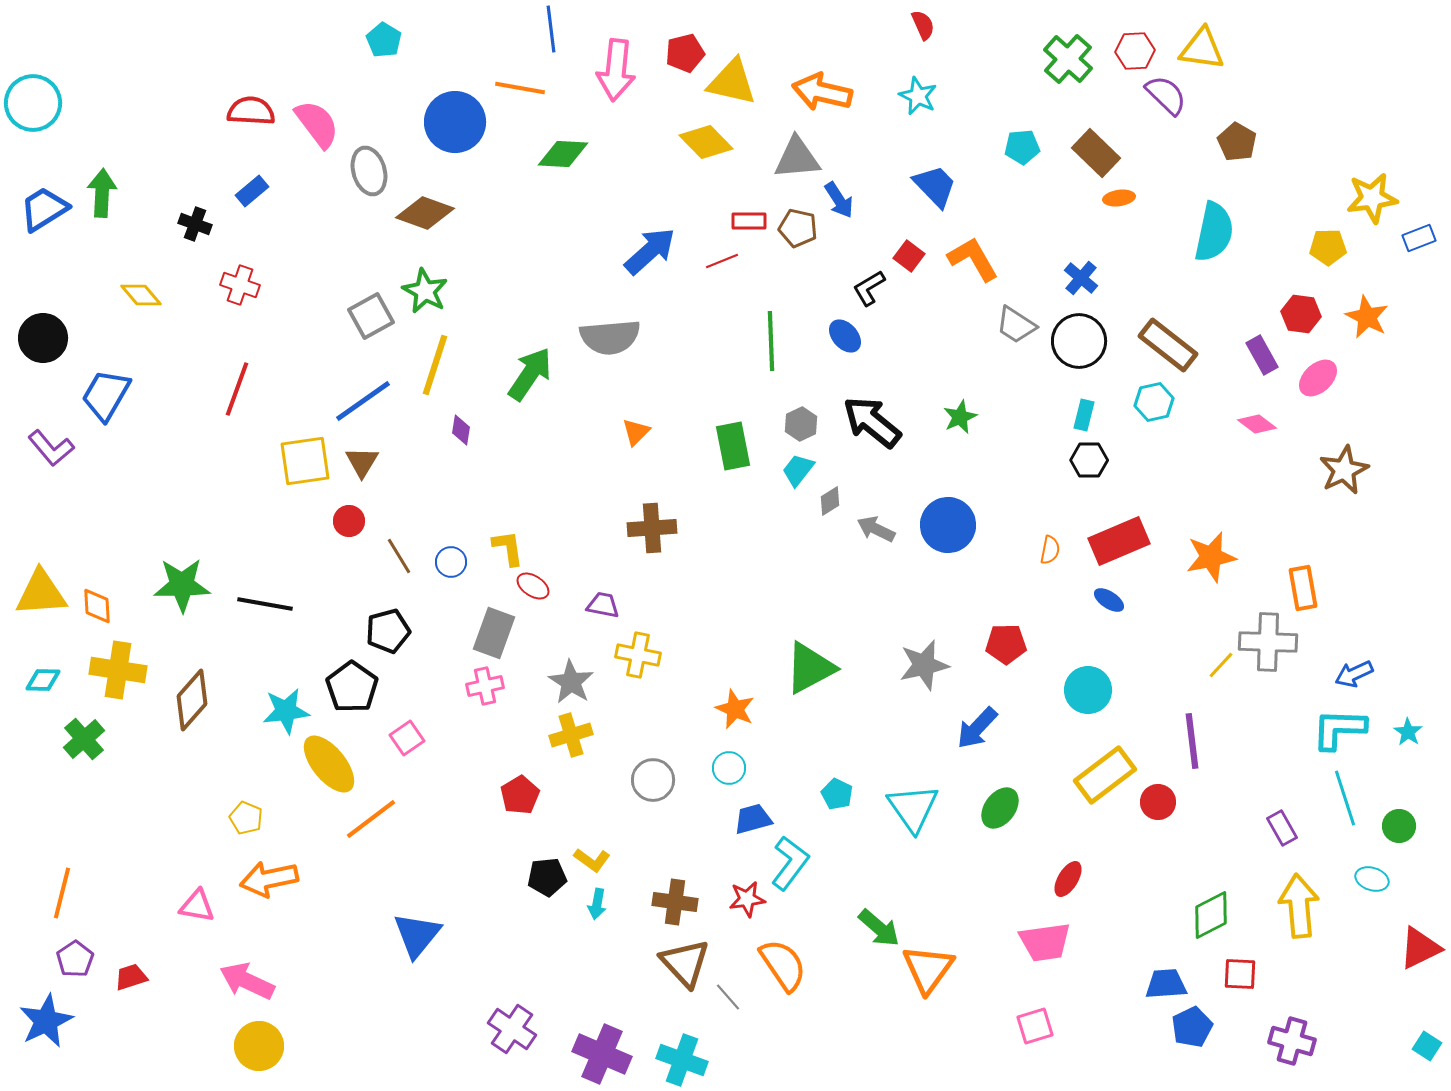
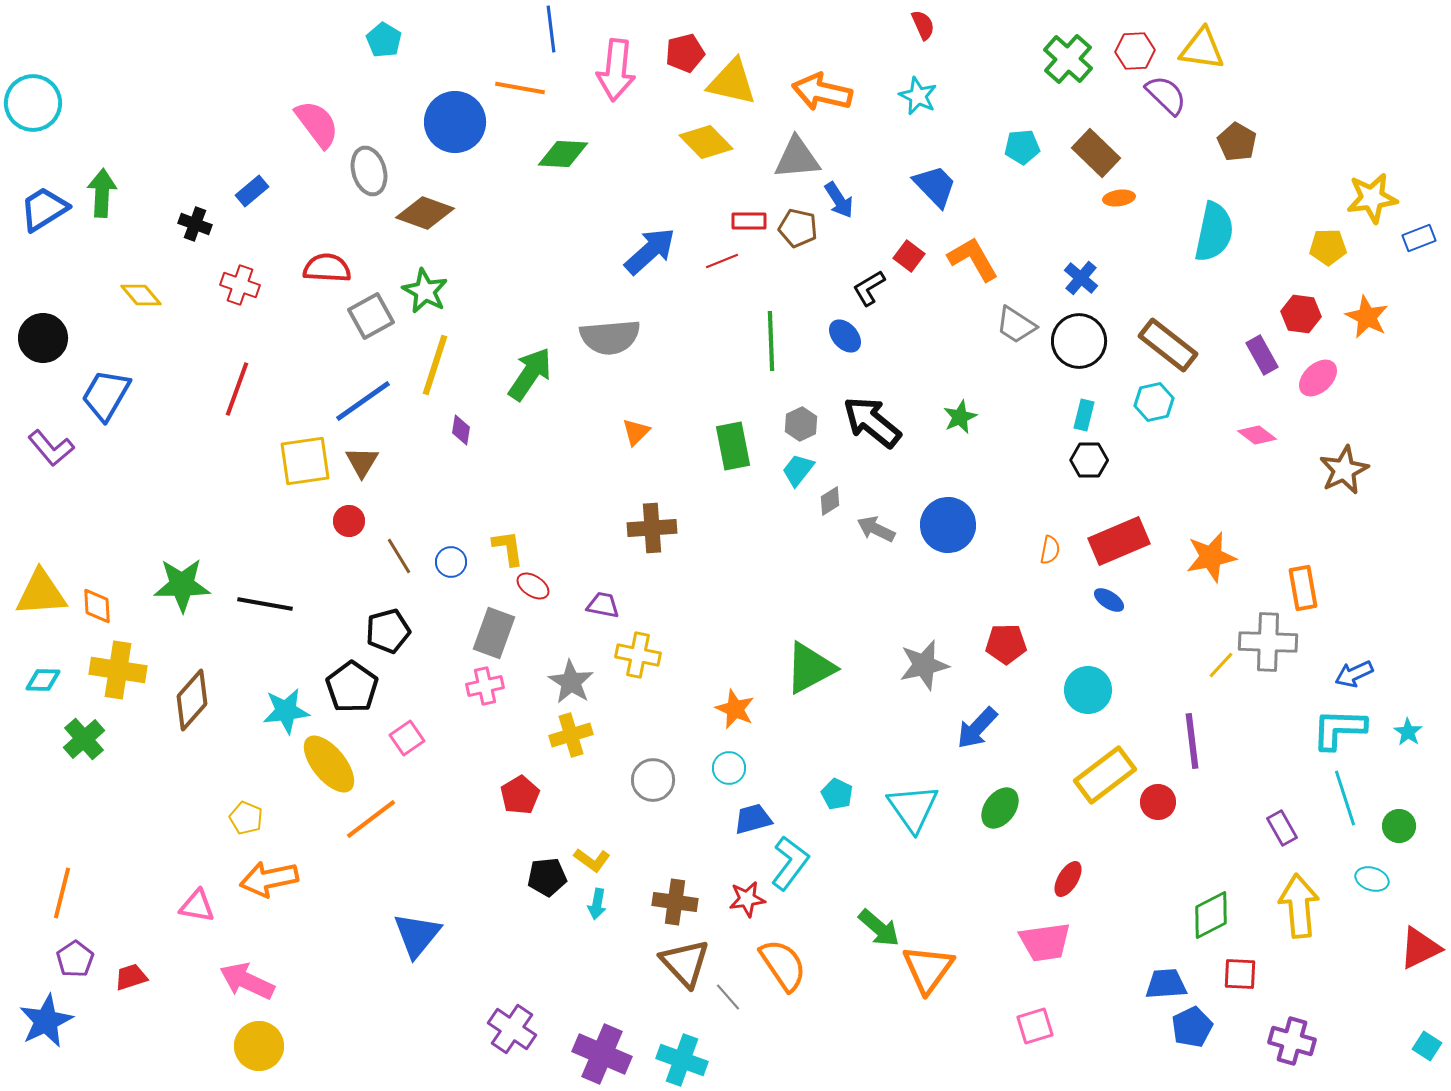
red semicircle at (251, 111): moved 76 px right, 157 px down
pink diamond at (1257, 424): moved 11 px down
